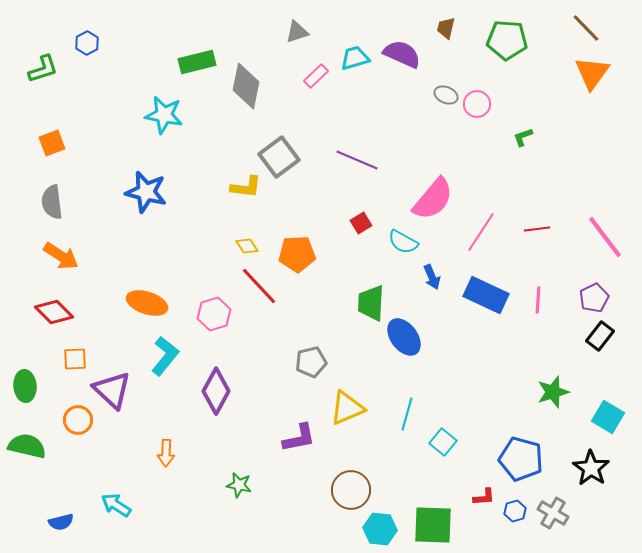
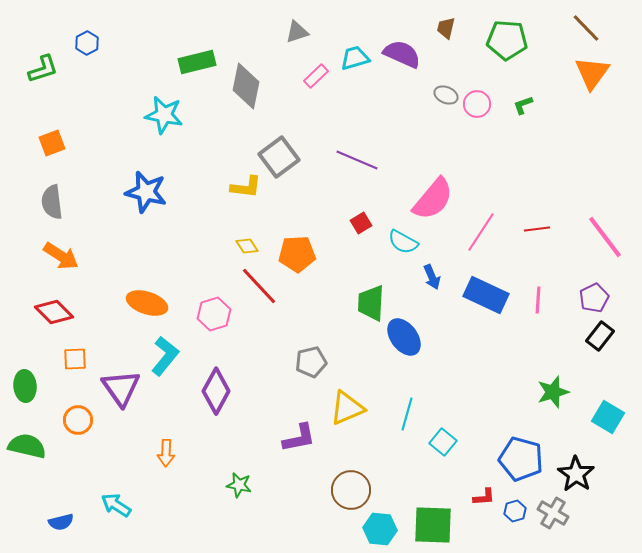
green L-shape at (523, 137): moved 32 px up
purple triangle at (112, 390): moved 9 px right, 2 px up; rotated 12 degrees clockwise
black star at (591, 468): moved 15 px left, 6 px down
